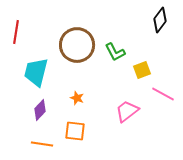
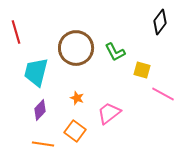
black diamond: moved 2 px down
red line: rotated 25 degrees counterclockwise
brown circle: moved 1 px left, 3 px down
yellow square: rotated 36 degrees clockwise
pink trapezoid: moved 18 px left, 2 px down
orange square: rotated 30 degrees clockwise
orange line: moved 1 px right
